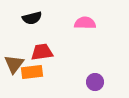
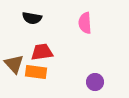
black semicircle: rotated 24 degrees clockwise
pink semicircle: rotated 95 degrees counterclockwise
brown triangle: rotated 20 degrees counterclockwise
orange rectangle: moved 4 px right; rotated 15 degrees clockwise
